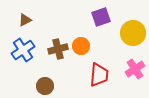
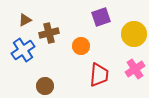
yellow circle: moved 1 px right, 1 px down
brown cross: moved 9 px left, 16 px up
